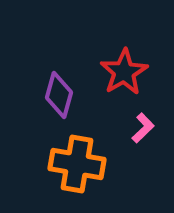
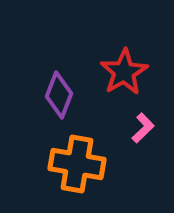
purple diamond: rotated 6 degrees clockwise
